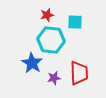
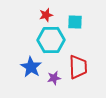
red star: moved 1 px left
cyan hexagon: rotated 8 degrees counterclockwise
blue star: moved 1 px left, 4 px down
red trapezoid: moved 1 px left, 6 px up
